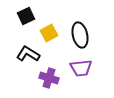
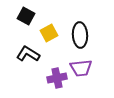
black square: rotated 36 degrees counterclockwise
black ellipse: rotated 10 degrees clockwise
purple cross: moved 8 px right; rotated 30 degrees counterclockwise
